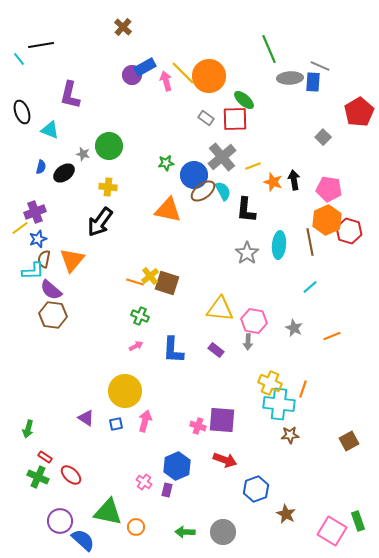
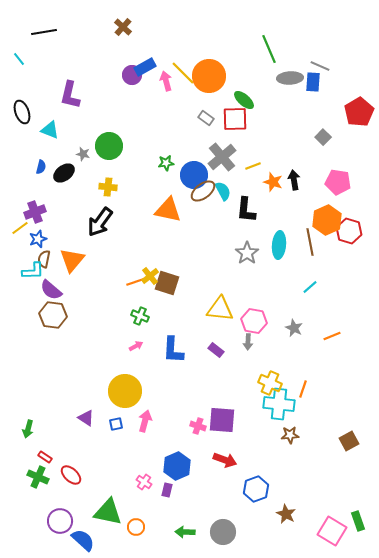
black line at (41, 45): moved 3 px right, 13 px up
pink pentagon at (329, 189): moved 9 px right, 7 px up
orange line at (135, 282): rotated 36 degrees counterclockwise
